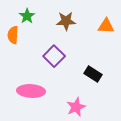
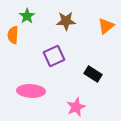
orange triangle: rotated 42 degrees counterclockwise
purple square: rotated 20 degrees clockwise
